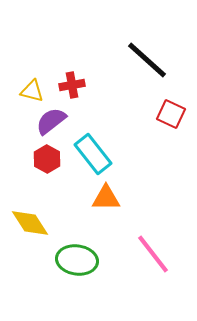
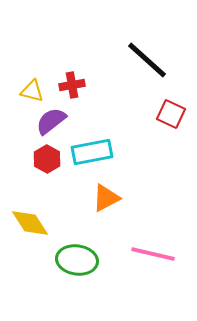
cyan rectangle: moved 1 px left, 2 px up; rotated 63 degrees counterclockwise
orange triangle: rotated 28 degrees counterclockwise
pink line: rotated 39 degrees counterclockwise
